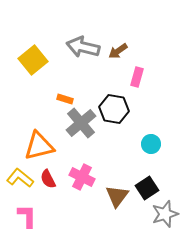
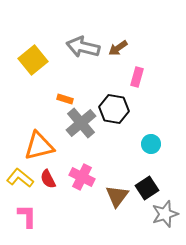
brown arrow: moved 3 px up
